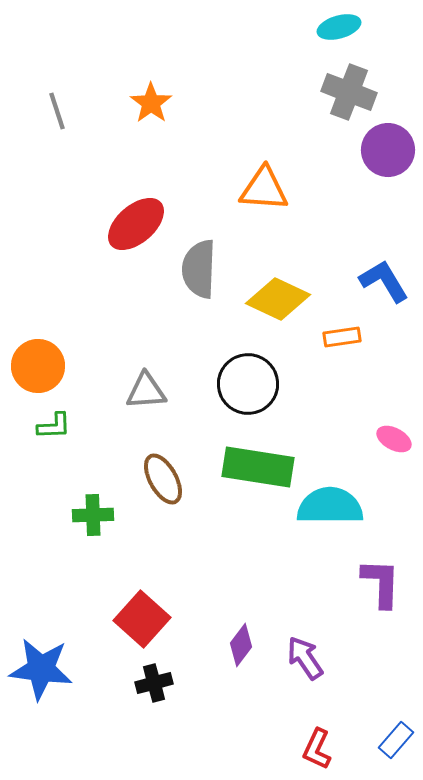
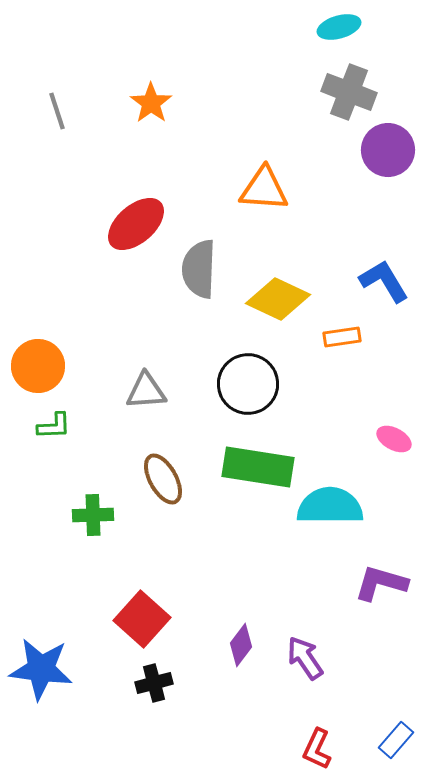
purple L-shape: rotated 76 degrees counterclockwise
